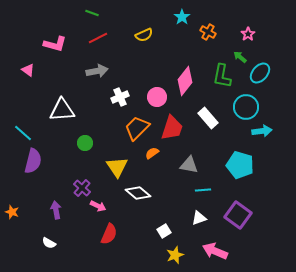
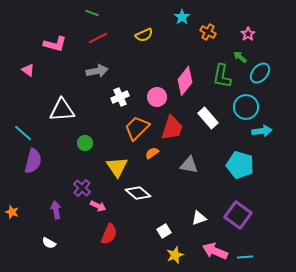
cyan line at (203, 190): moved 42 px right, 67 px down
